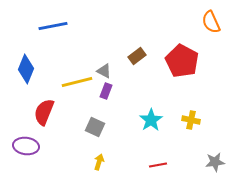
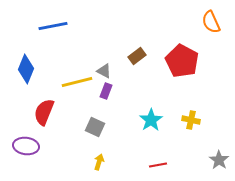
gray star: moved 4 px right, 2 px up; rotated 30 degrees counterclockwise
